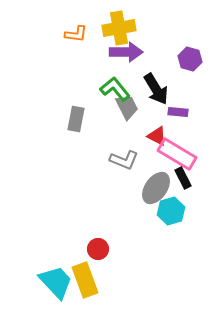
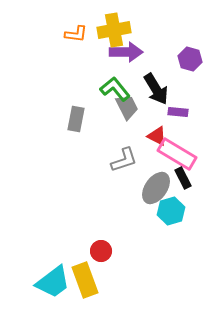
yellow cross: moved 5 px left, 2 px down
gray L-shape: rotated 40 degrees counterclockwise
red circle: moved 3 px right, 2 px down
cyan trapezoid: moved 3 px left; rotated 96 degrees clockwise
